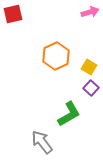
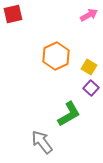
pink arrow: moved 1 px left, 3 px down; rotated 12 degrees counterclockwise
